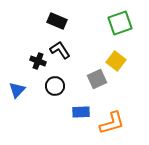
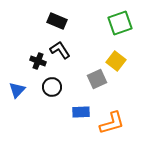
black circle: moved 3 px left, 1 px down
